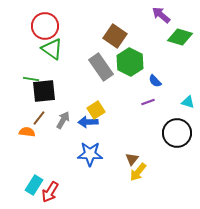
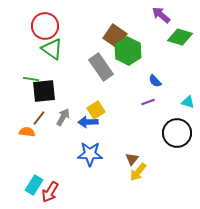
green hexagon: moved 2 px left, 11 px up
gray arrow: moved 3 px up
